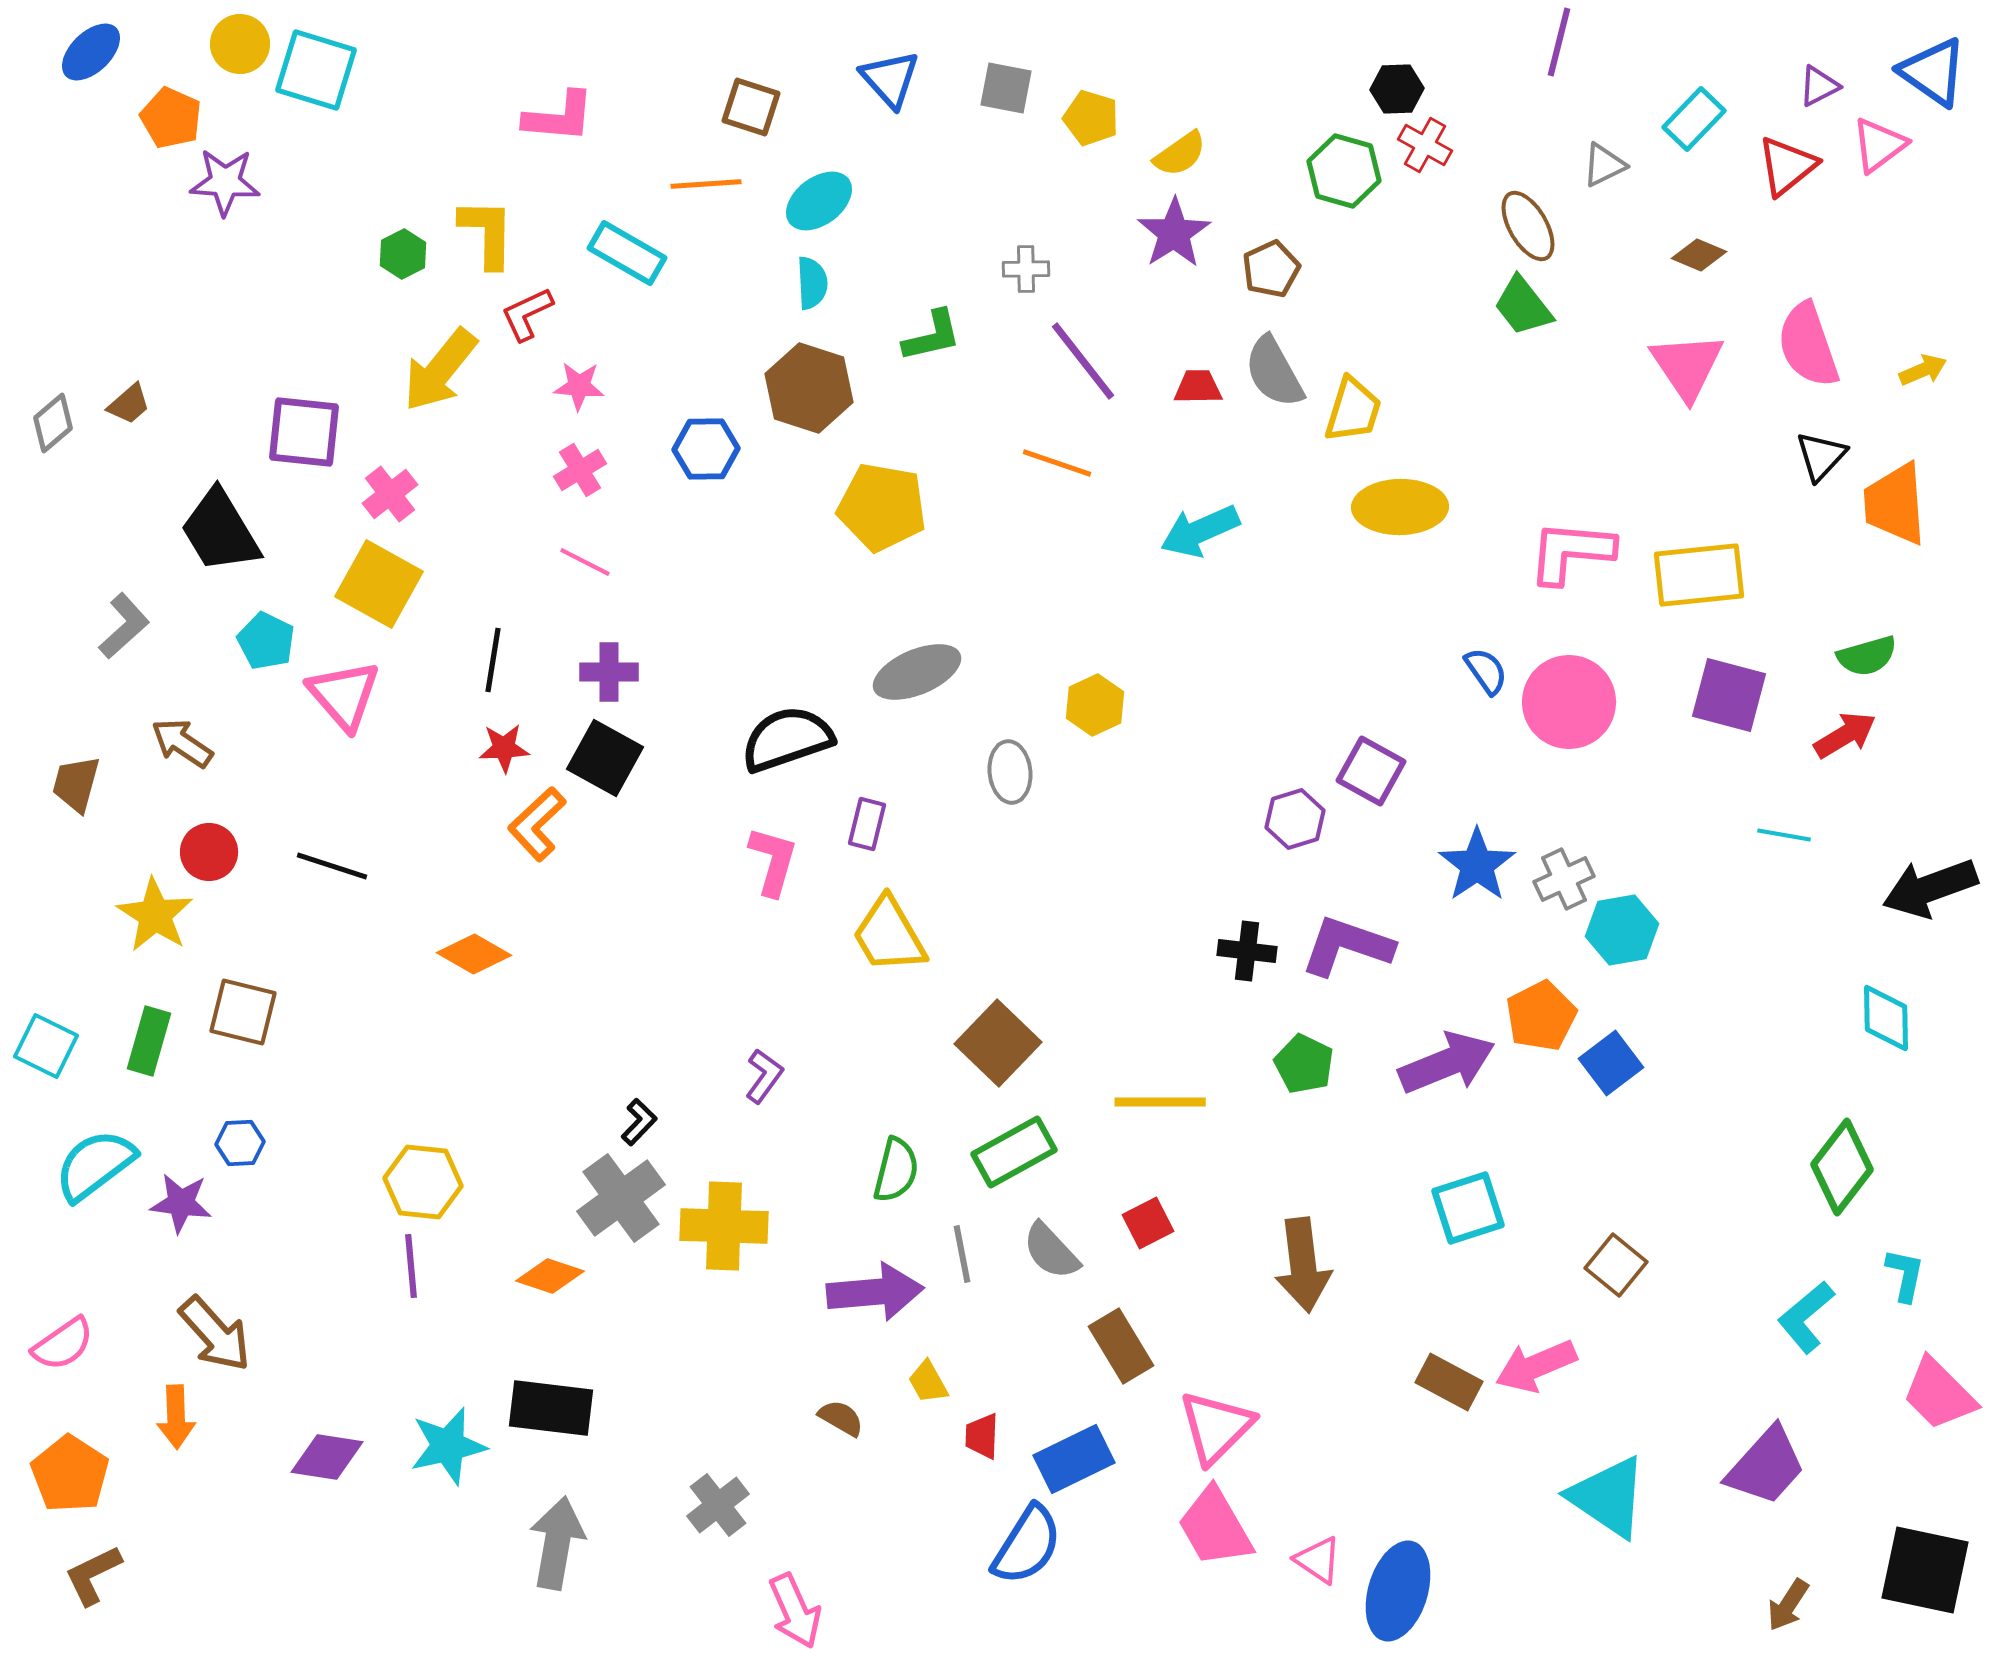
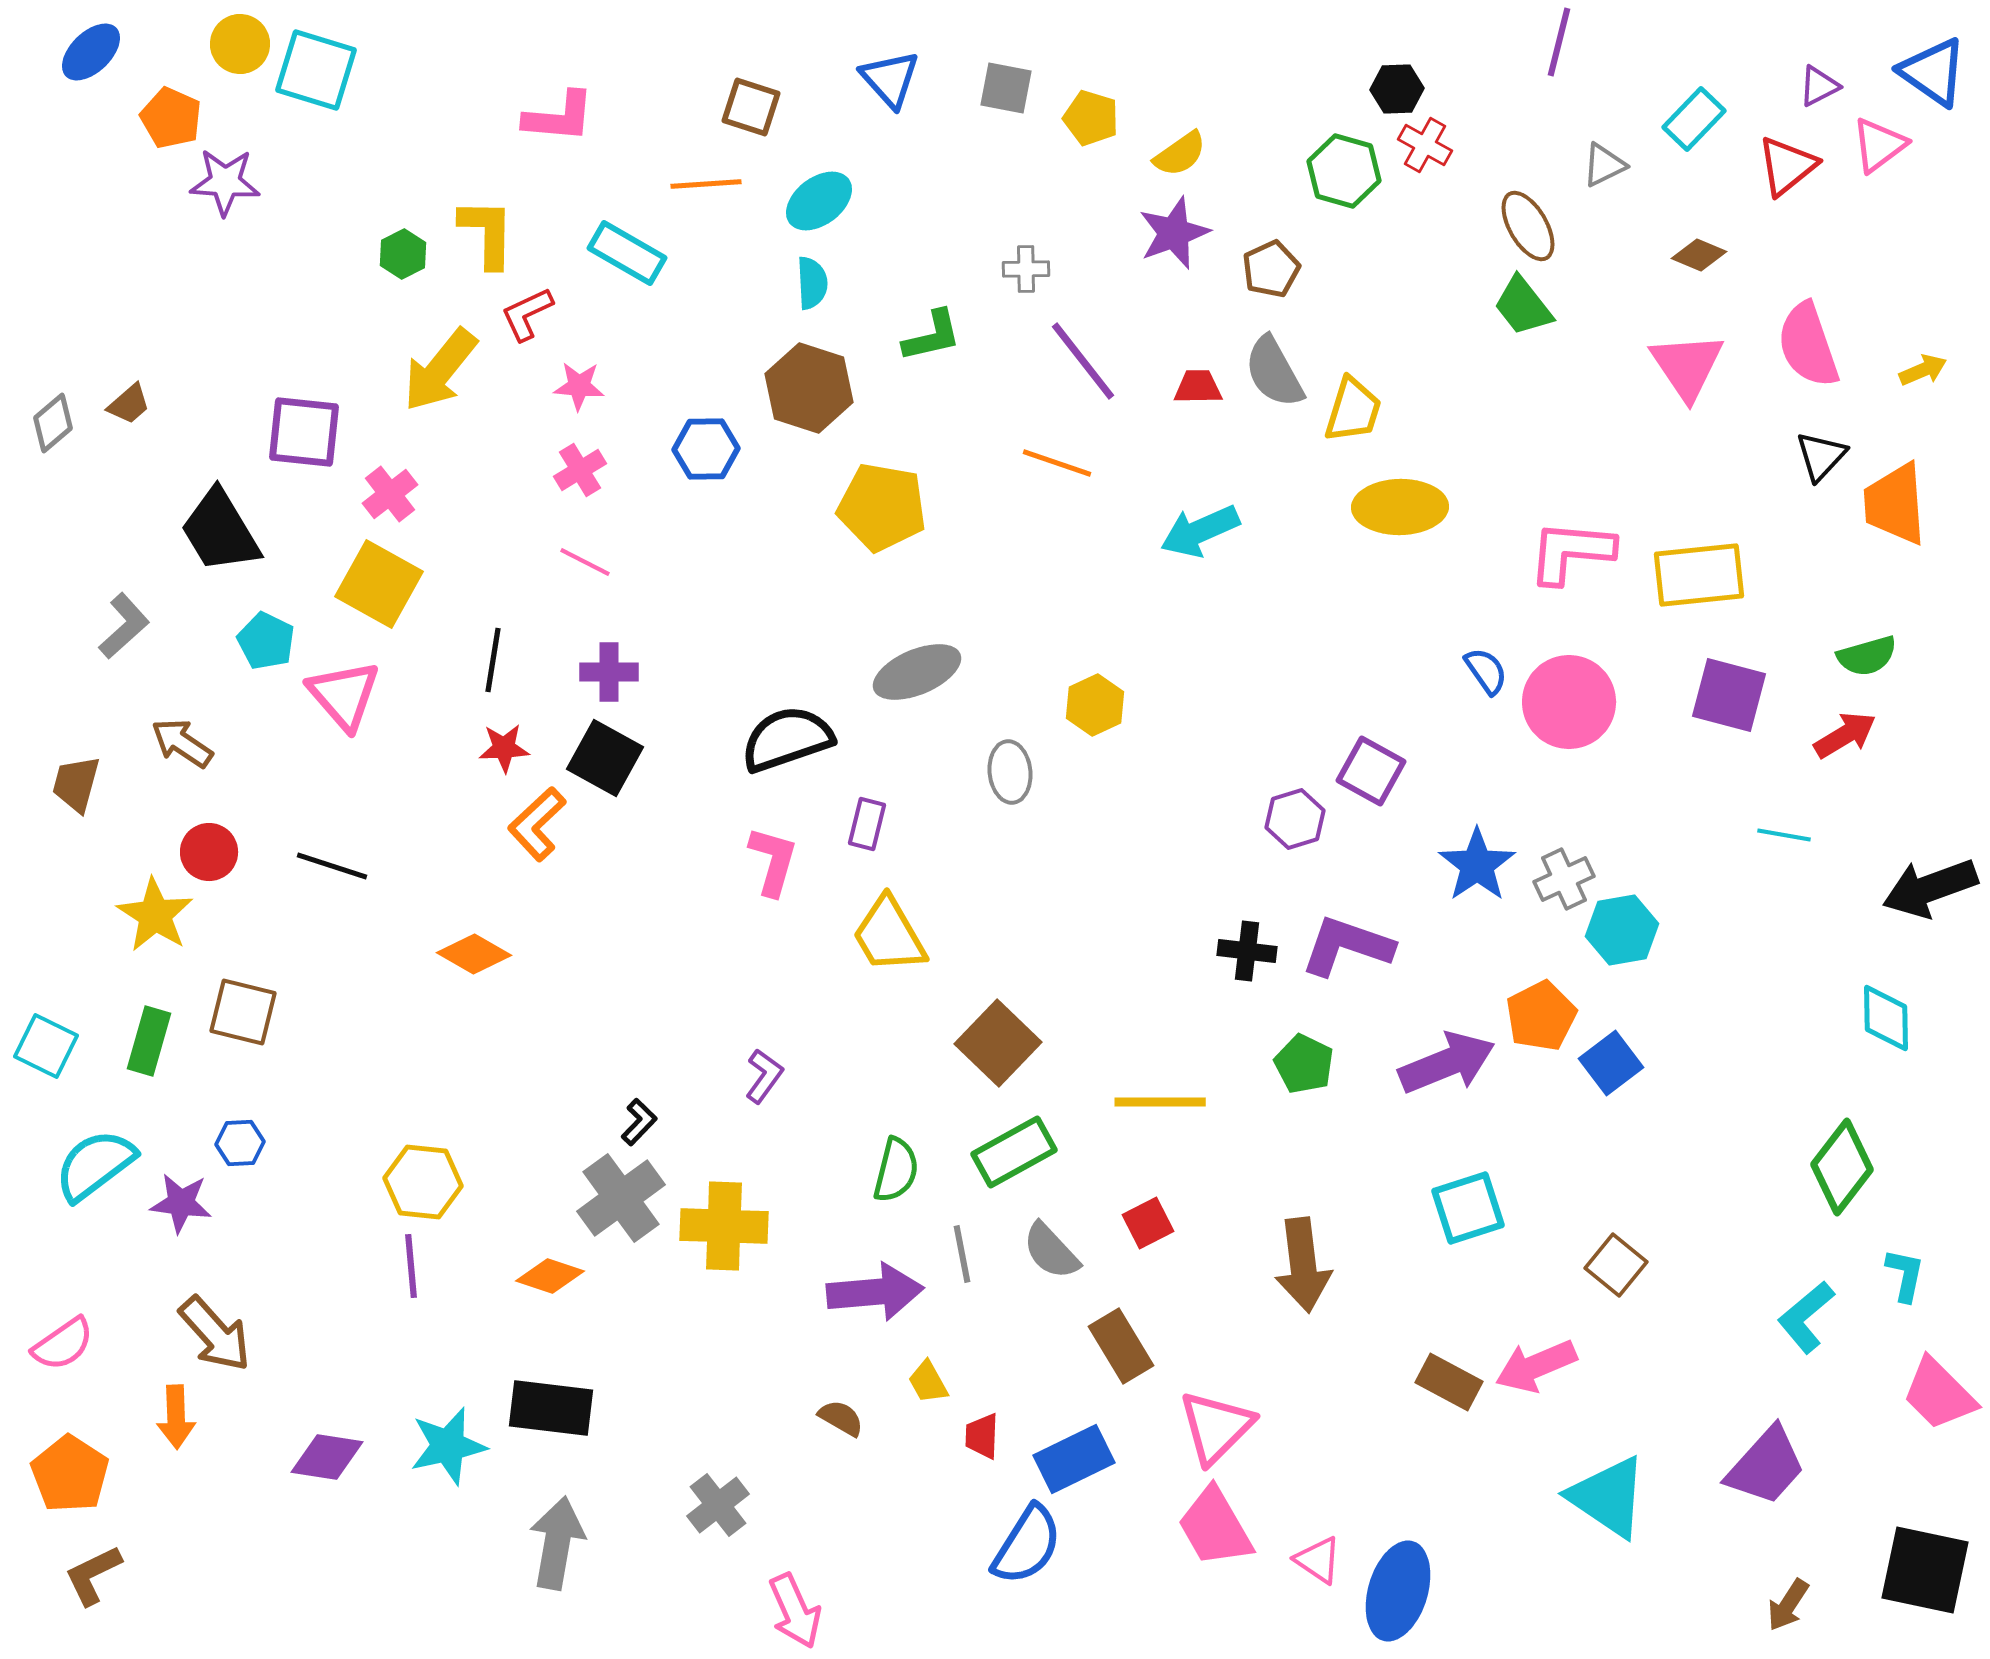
purple star at (1174, 233): rotated 12 degrees clockwise
